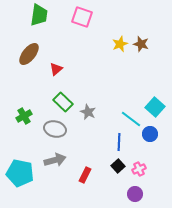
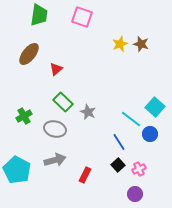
blue line: rotated 36 degrees counterclockwise
black square: moved 1 px up
cyan pentagon: moved 3 px left, 3 px up; rotated 16 degrees clockwise
